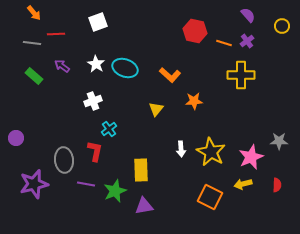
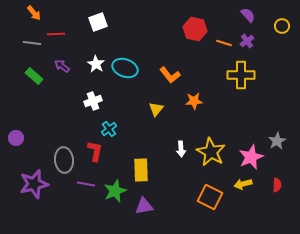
red hexagon: moved 2 px up
orange L-shape: rotated 10 degrees clockwise
gray star: moved 2 px left; rotated 30 degrees counterclockwise
